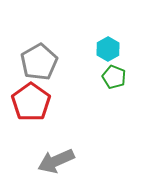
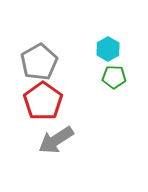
green pentagon: rotated 20 degrees counterclockwise
red pentagon: moved 12 px right, 1 px up
gray arrow: moved 21 px up; rotated 9 degrees counterclockwise
